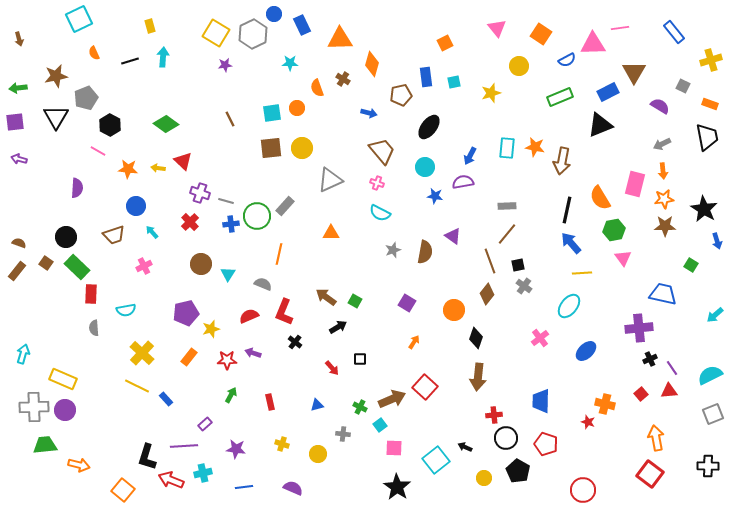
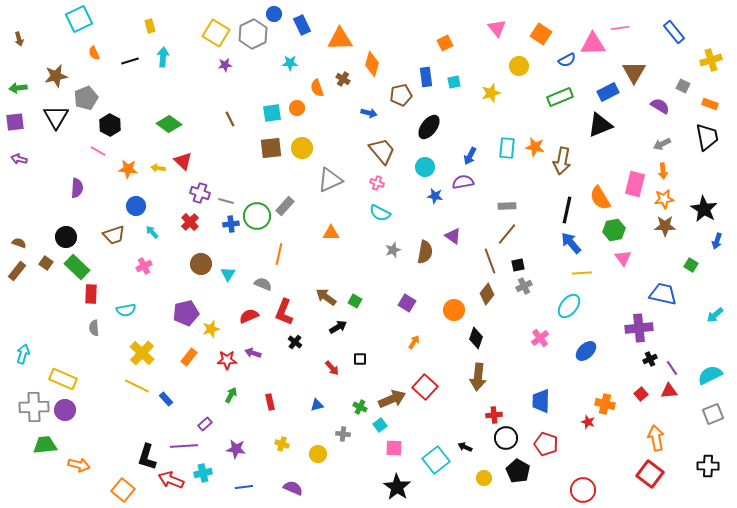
green diamond at (166, 124): moved 3 px right
blue arrow at (717, 241): rotated 35 degrees clockwise
gray cross at (524, 286): rotated 28 degrees clockwise
